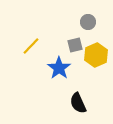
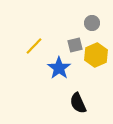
gray circle: moved 4 px right, 1 px down
yellow line: moved 3 px right
